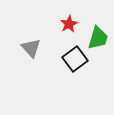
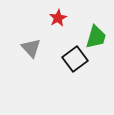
red star: moved 11 px left, 6 px up
green trapezoid: moved 2 px left, 1 px up
